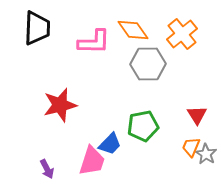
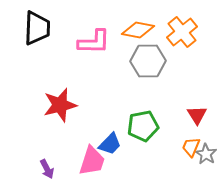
orange diamond: moved 5 px right; rotated 44 degrees counterclockwise
orange cross: moved 2 px up
gray hexagon: moved 3 px up
